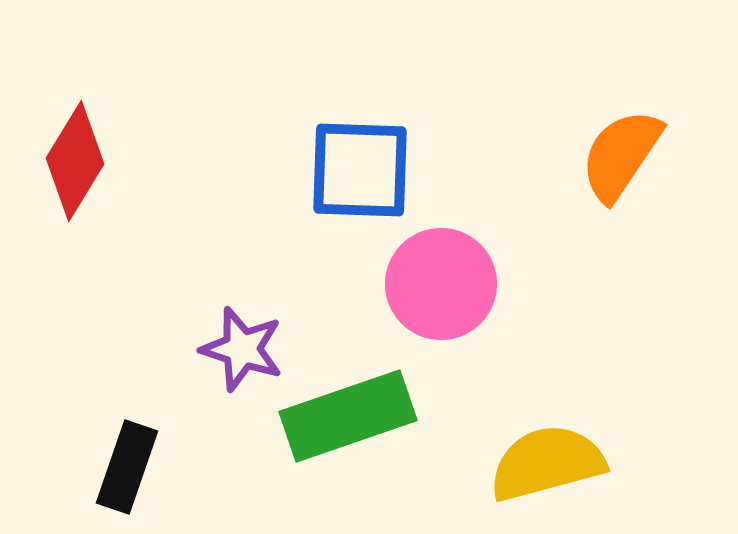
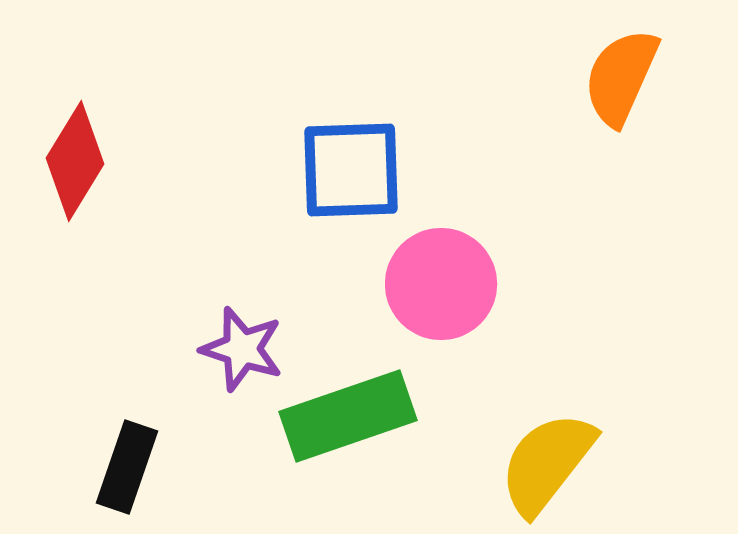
orange semicircle: moved 78 px up; rotated 10 degrees counterclockwise
blue square: moved 9 px left; rotated 4 degrees counterclockwise
yellow semicircle: rotated 37 degrees counterclockwise
